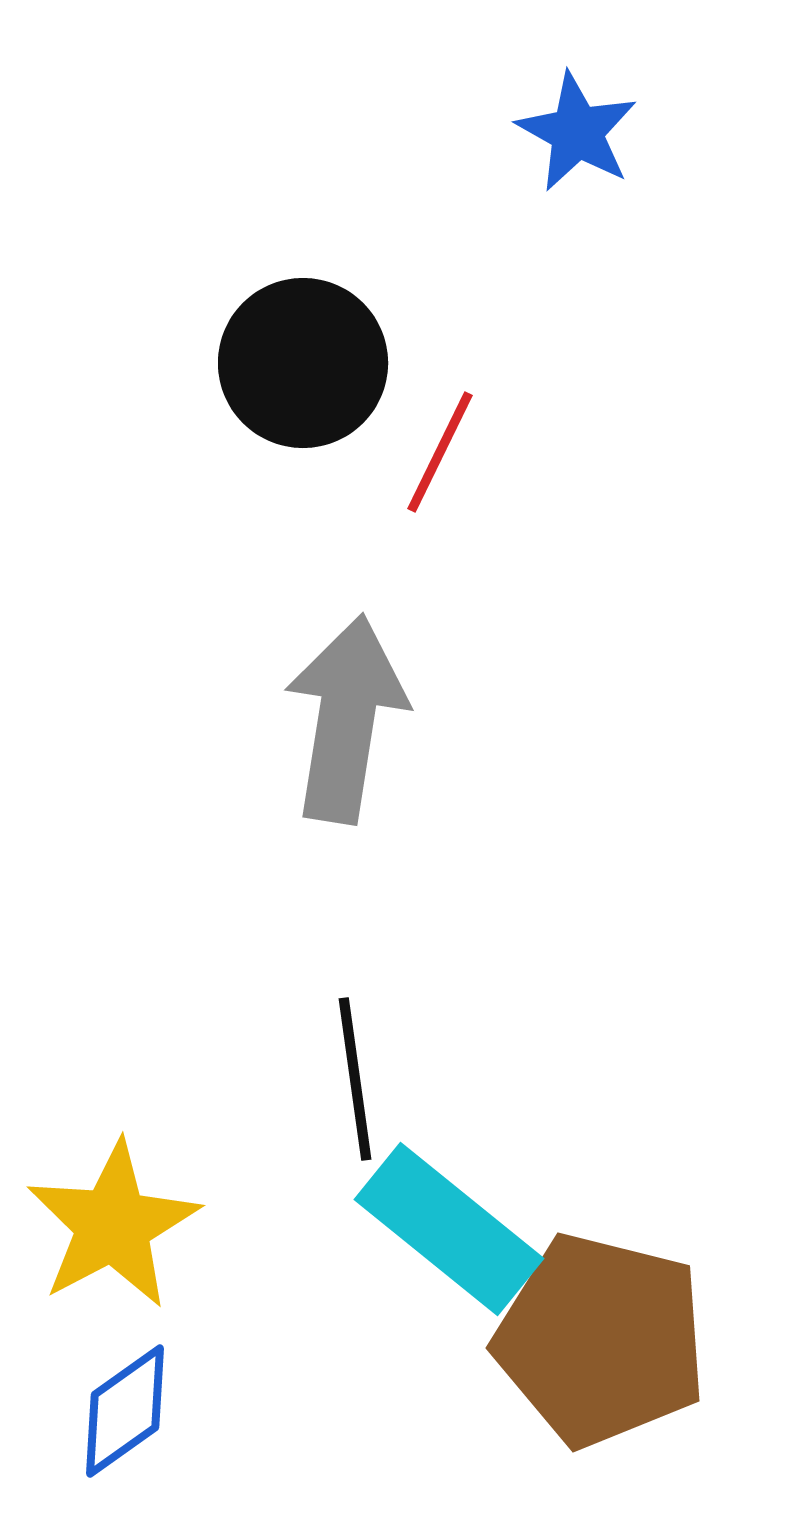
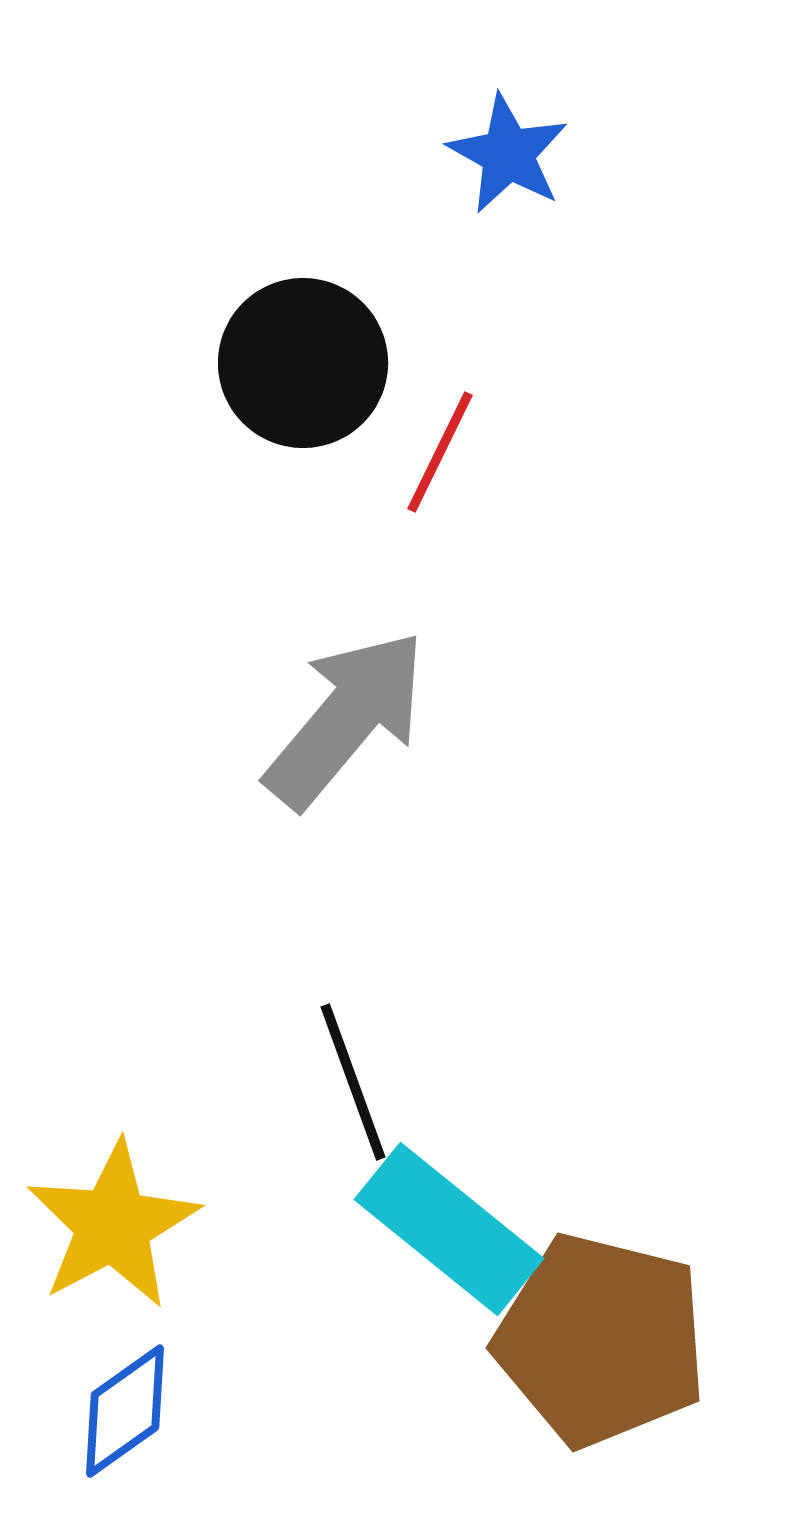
blue star: moved 69 px left, 22 px down
gray arrow: rotated 31 degrees clockwise
black line: moved 2 px left, 3 px down; rotated 12 degrees counterclockwise
